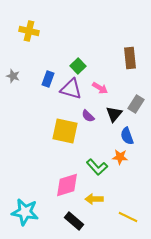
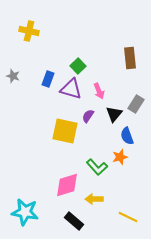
pink arrow: moved 1 px left, 3 px down; rotated 35 degrees clockwise
purple semicircle: rotated 80 degrees clockwise
orange star: rotated 21 degrees counterclockwise
